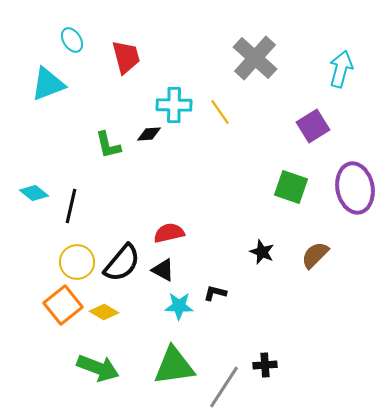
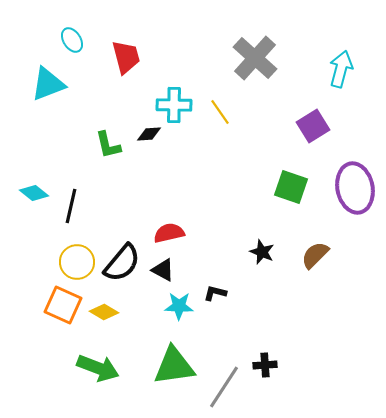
orange square: rotated 27 degrees counterclockwise
